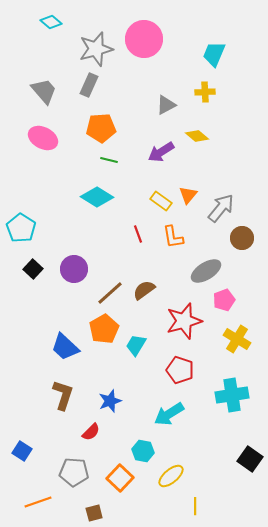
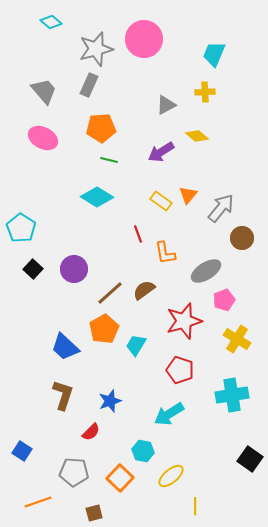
orange L-shape at (173, 237): moved 8 px left, 16 px down
